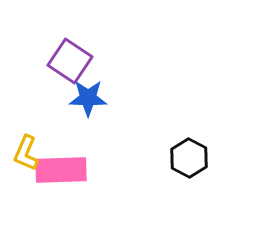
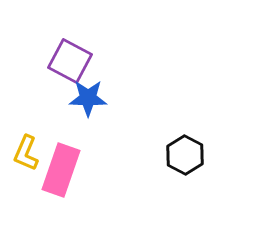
purple square: rotated 6 degrees counterclockwise
black hexagon: moved 4 px left, 3 px up
pink rectangle: rotated 69 degrees counterclockwise
